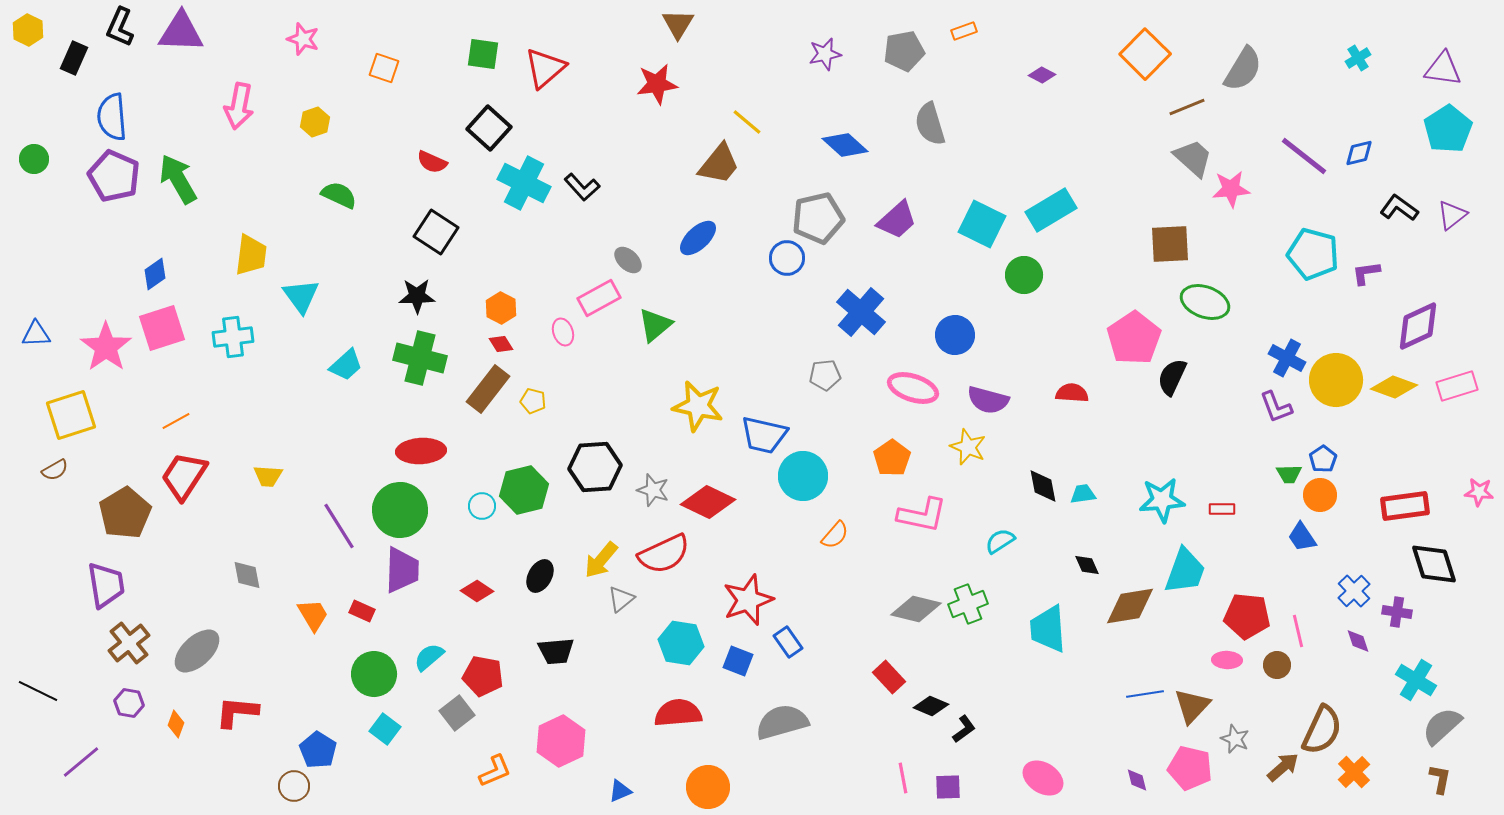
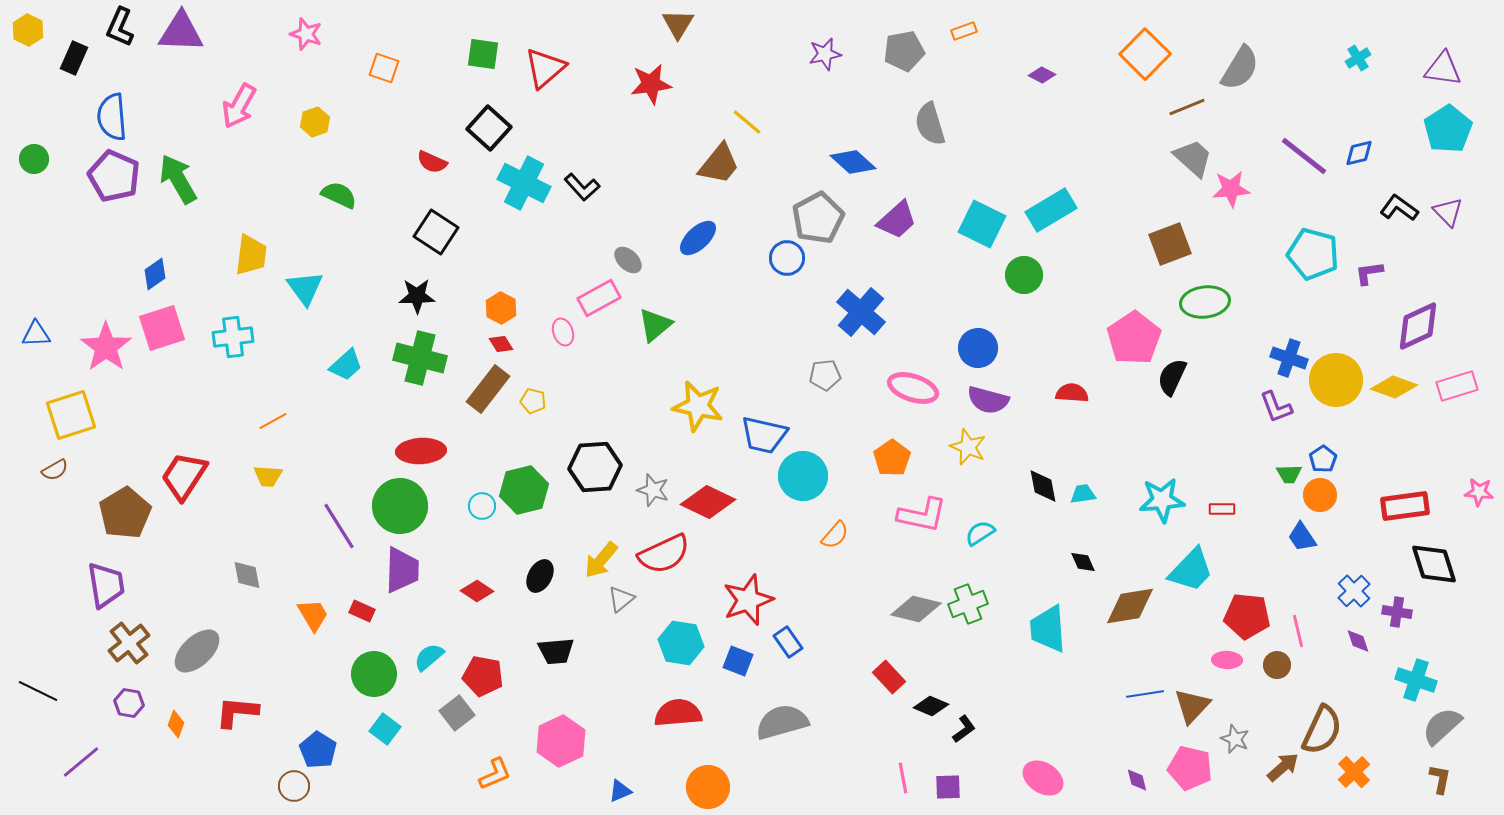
pink star at (303, 39): moved 3 px right, 5 px up
gray semicircle at (1243, 69): moved 3 px left, 1 px up
red star at (657, 84): moved 6 px left
pink arrow at (239, 106): rotated 18 degrees clockwise
blue diamond at (845, 145): moved 8 px right, 17 px down
purple triangle at (1452, 215): moved 4 px left, 3 px up; rotated 36 degrees counterclockwise
gray pentagon at (818, 218): rotated 15 degrees counterclockwise
brown square at (1170, 244): rotated 18 degrees counterclockwise
purple L-shape at (1366, 273): moved 3 px right
cyan triangle at (301, 296): moved 4 px right, 8 px up
green ellipse at (1205, 302): rotated 27 degrees counterclockwise
blue circle at (955, 335): moved 23 px right, 13 px down
blue cross at (1287, 358): moved 2 px right; rotated 9 degrees counterclockwise
orange line at (176, 421): moved 97 px right
green circle at (400, 510): moved 4 px up
cyan semicircle at (1000, 541): moved 20 px left, 8 px up
black diamond at (1087, 565): moved 4 px left, 3 px up
cyan trapezoid at (1185, 571): moved 6 px right, 1 px up; rotated 24 degrees clockwise
cyan cross at (1416, 680): rotated 12 degrees counterclockwise
orange L-shape at (495, 771): moved 3 px down
